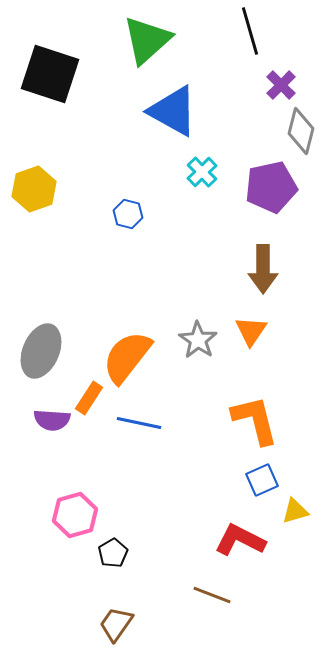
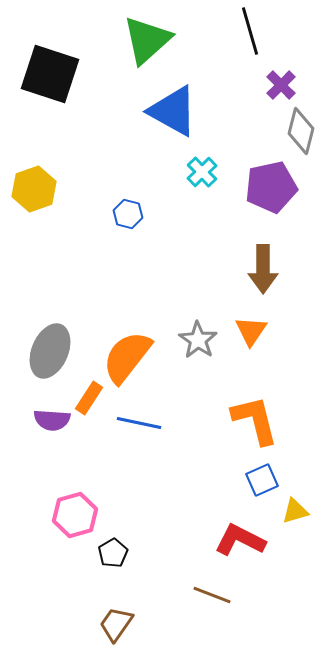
gray ellipse: moved 9 px right
